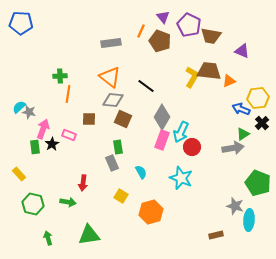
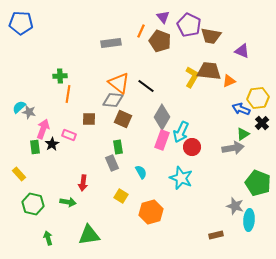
orange triangle at (110, 77): moved 9 px right, 6 px down
